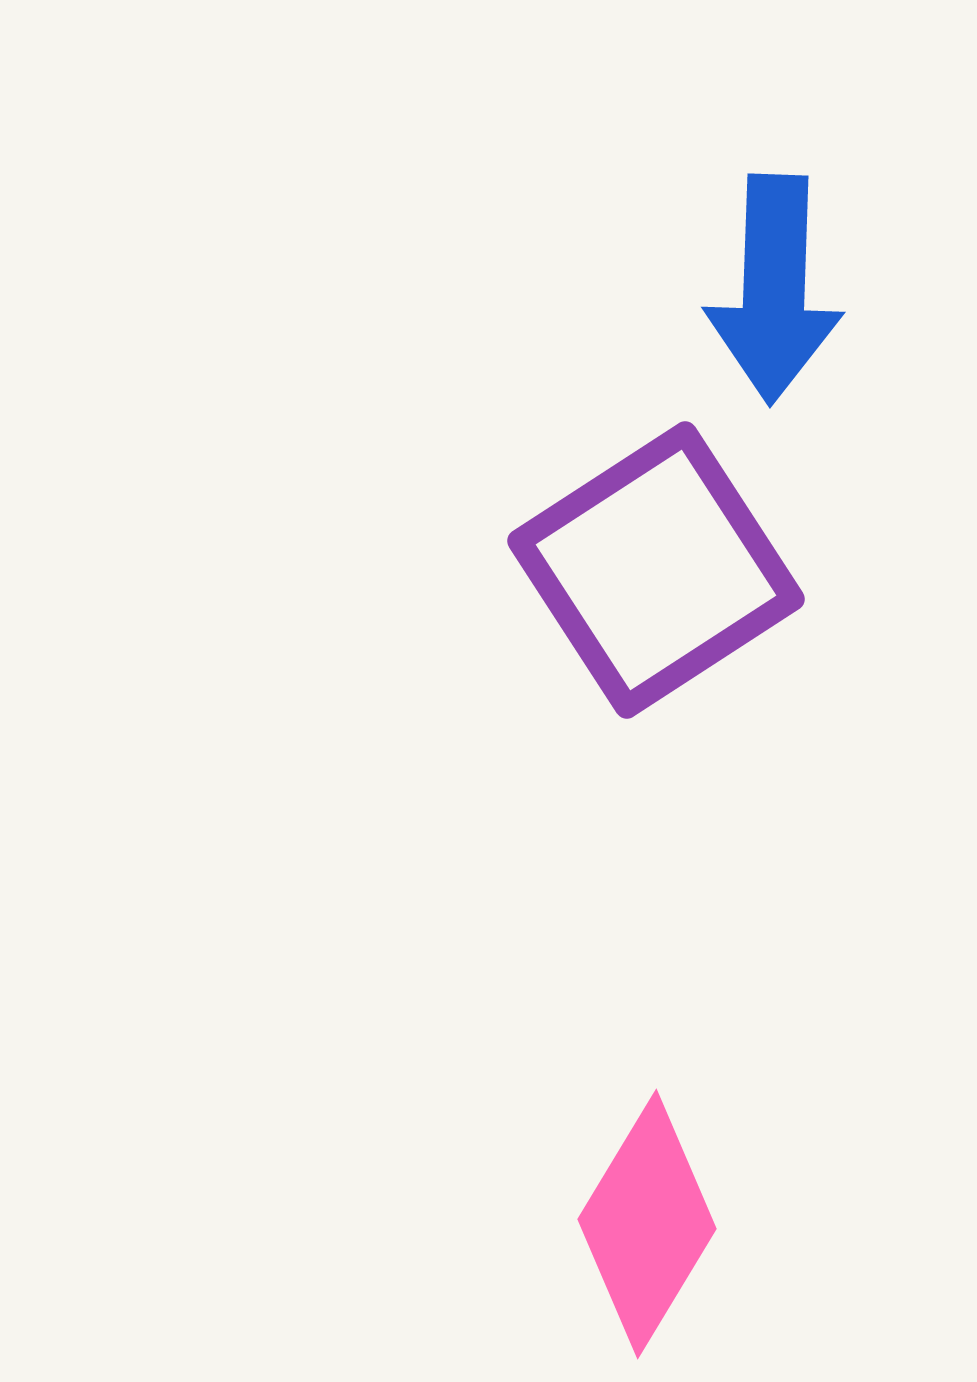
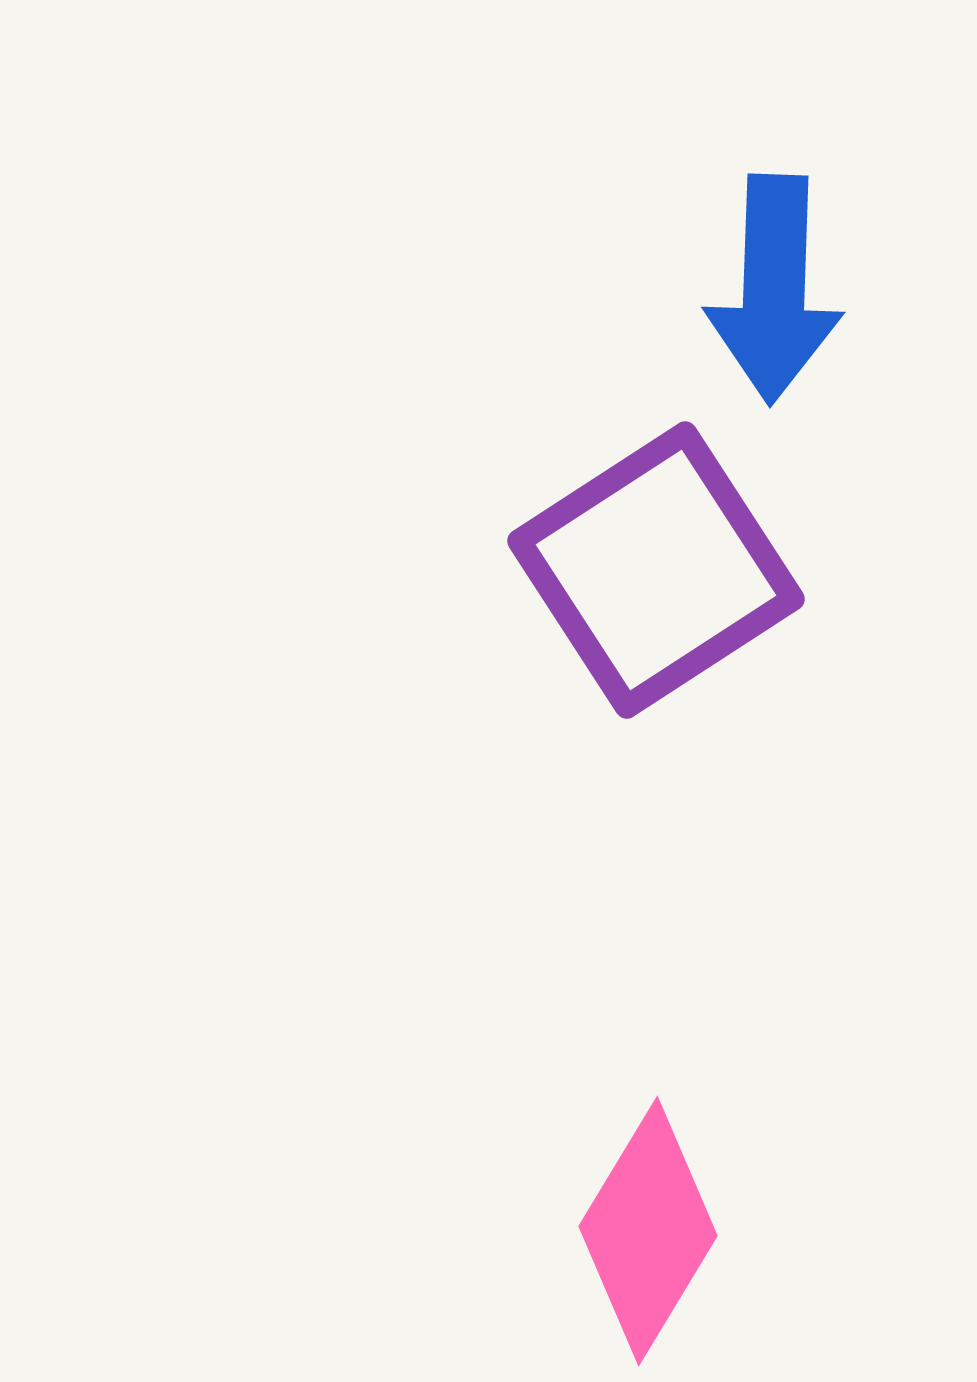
pink diamond: moved 1 px right, 7 px down
